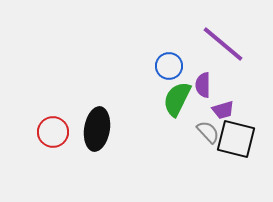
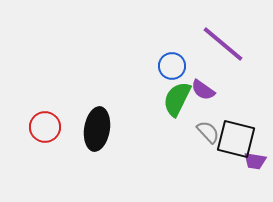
blue circle: moved 3 px right
purple semicircle: moved 5 px down; rotated 55 degrees counterclockwise
purple trapezoid: moved 32 px right, 51 px down; rotated 25 degrees clockwise
red circle: moved 8 px left, 5 px up
